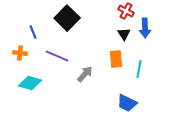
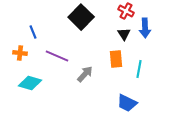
black square: moved 14 px right, 1 px up
